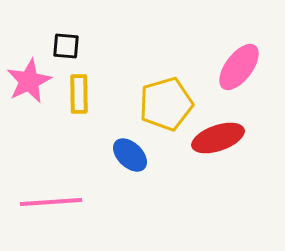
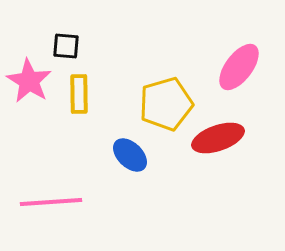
pink star: rotated 15 degrees counterclockwise
